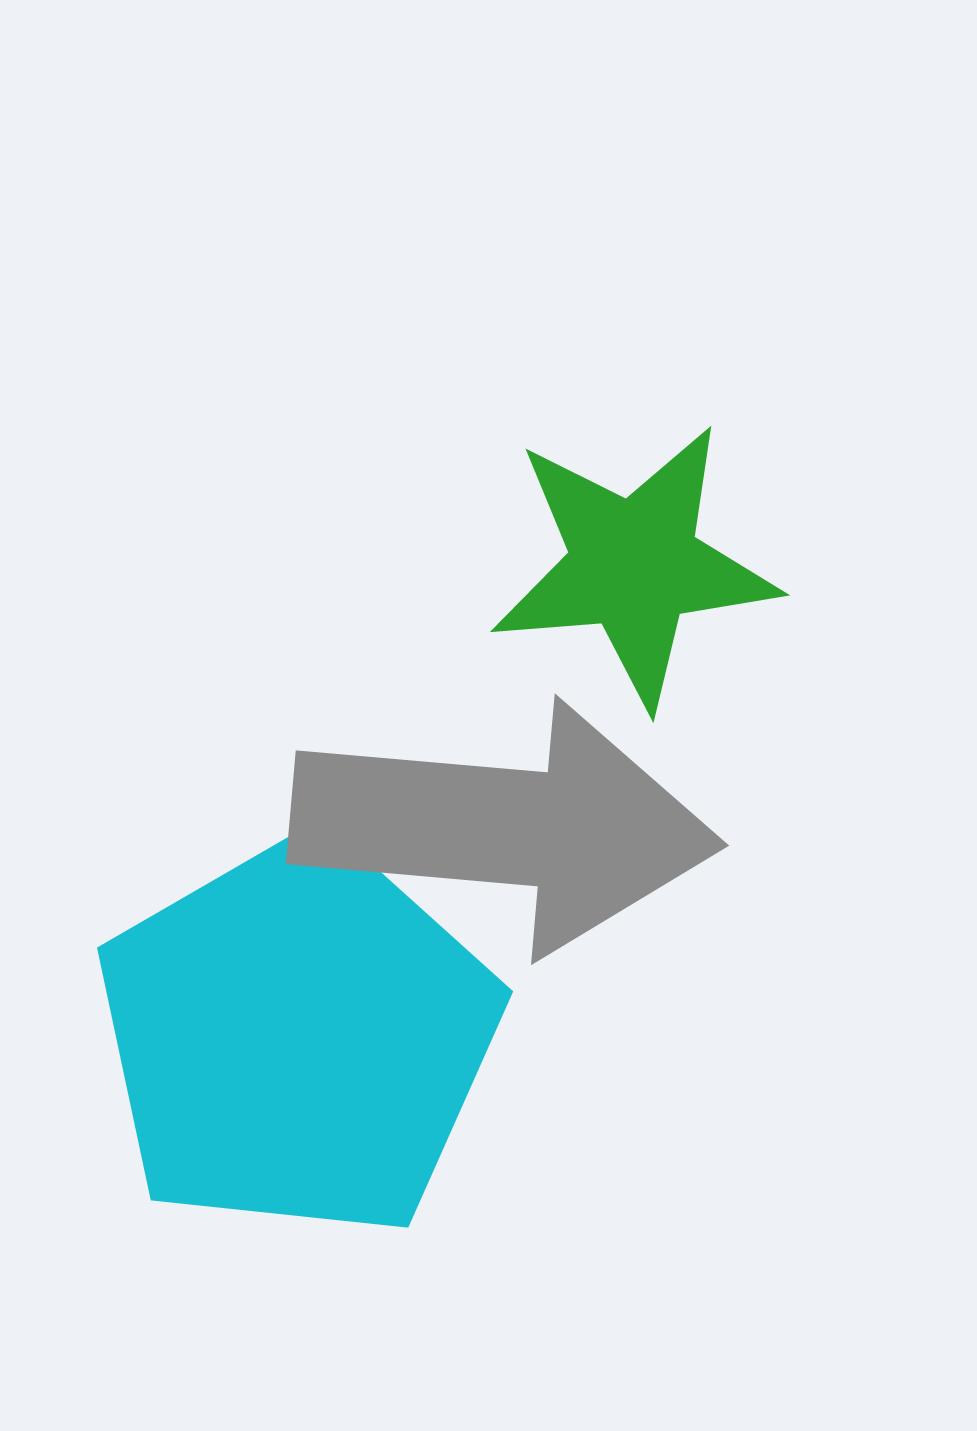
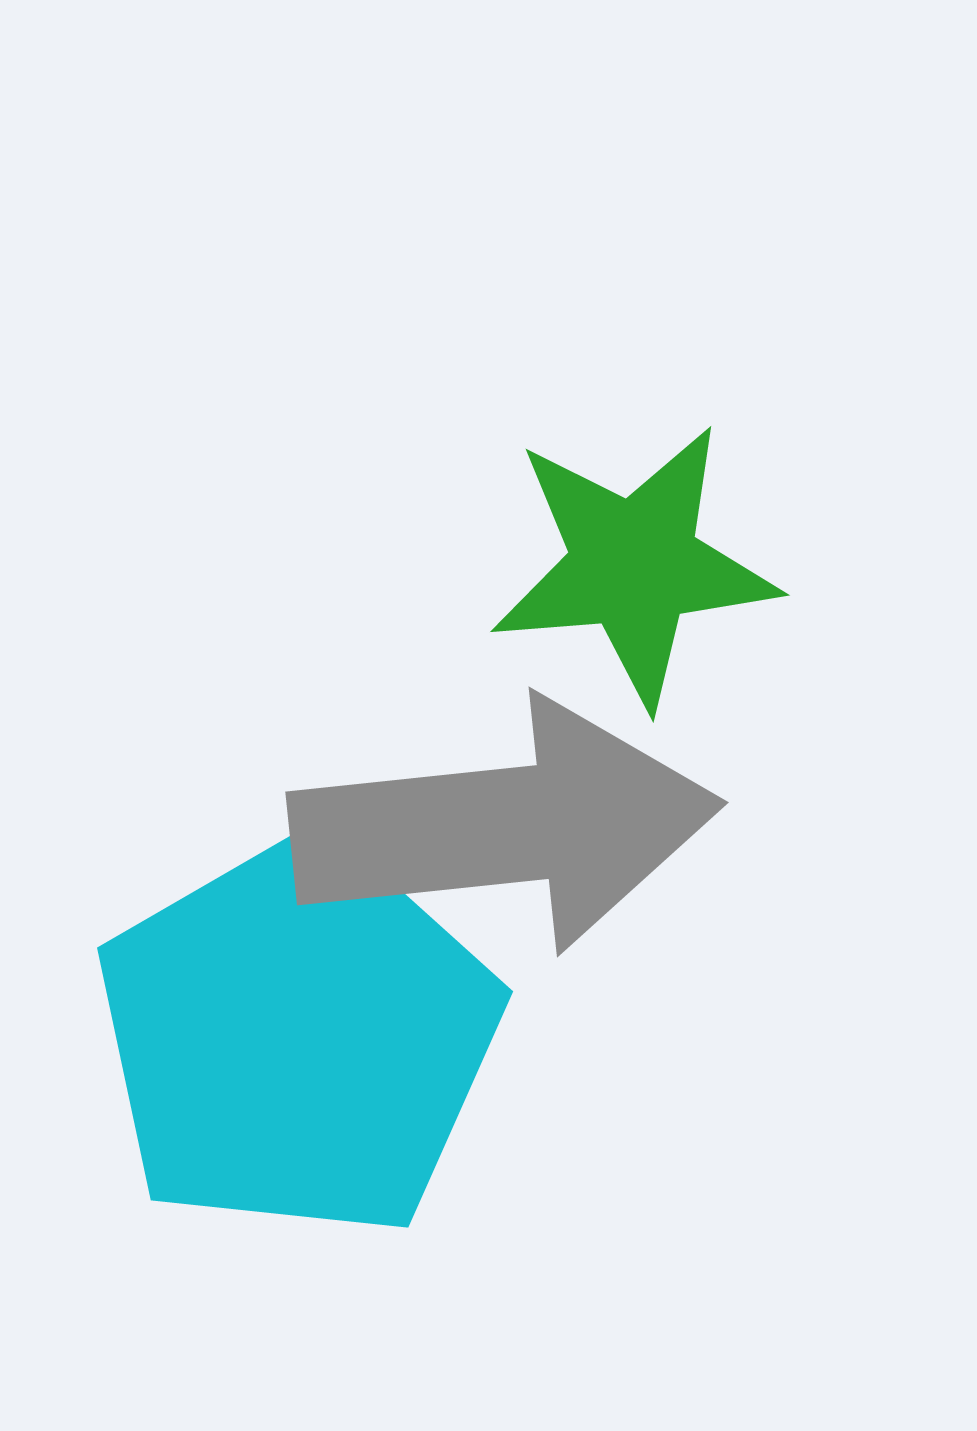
gray arrow: rotated 11 degrees counterclockwise
